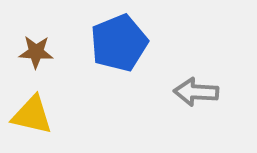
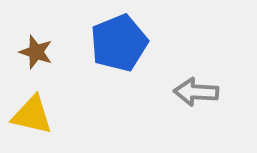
brown star: rotated 16 degrees clockwise
